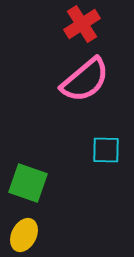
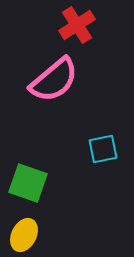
red cross: moved 5 px left, 1 px down
pink semicircle: moved 31 px left
cyan square: moved 3 px left, 1 px up; rotated 12 degrees counterclockwise
